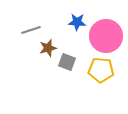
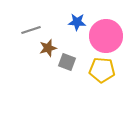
yellow pentagon: moved 1 px right
